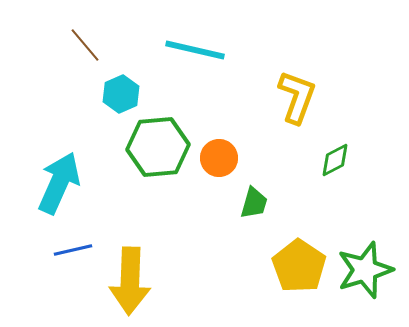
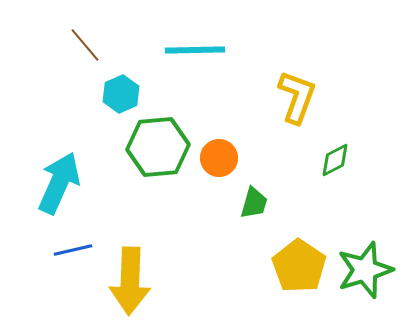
cyan line: rotated 14 degrees counterclockwise
